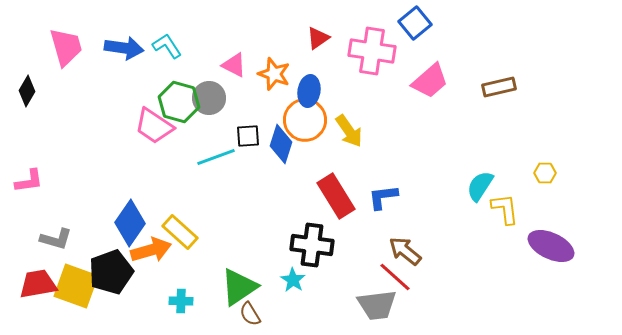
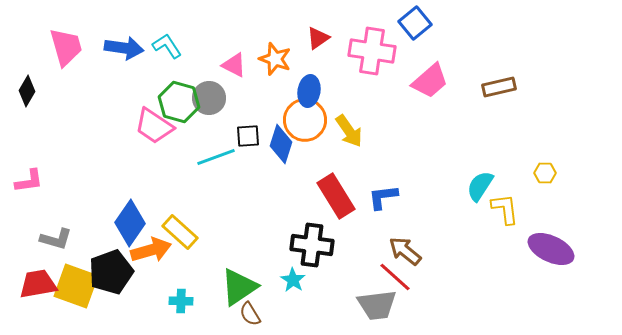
orange star at (274, 74): moved 1 px right, 15 px up
purple ellipse at (551, 246): moved 3 px down
